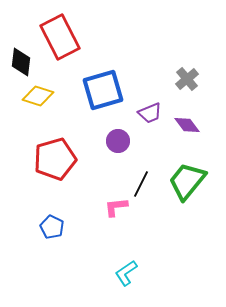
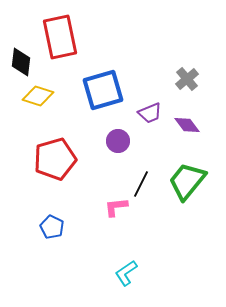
red rectangle: rotated 15 degrees clockwise
